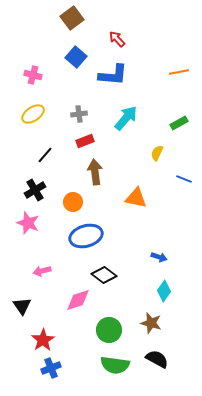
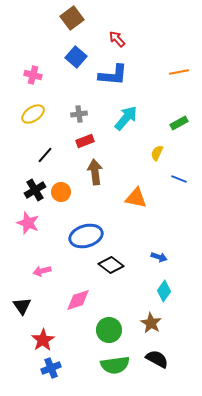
blue line: moved 5 px left
orange circle: moved 12 px left, 10 px up
black diamond: moved 7 px right, 10 px up
brown star: rotated 15 degrees clockwise
green semicircle: rotated 16 degrees counterclockwise
